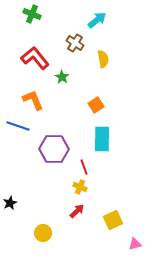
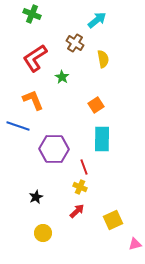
red L-shape: rotated 84 degrees counterclockwise
black star: moved 26 px right, 6 px up
